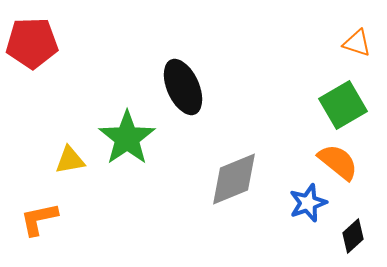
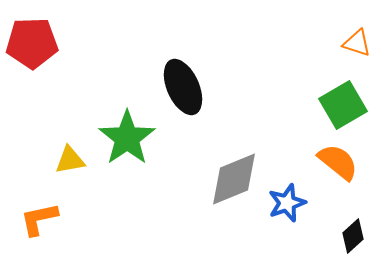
blue star: moved 21 px left
